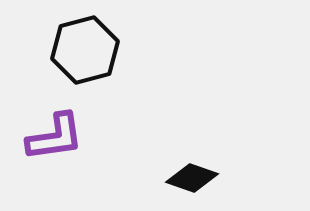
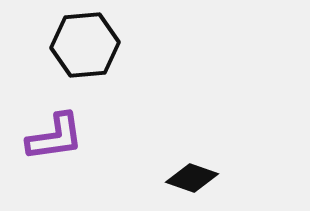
black hexagon: moved 5 px up; rotated 10 degrees clockwise
